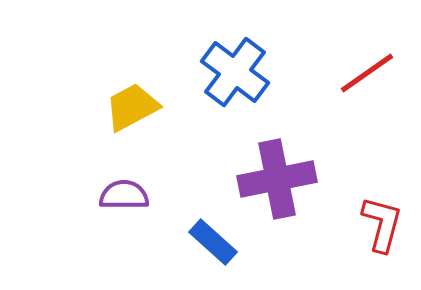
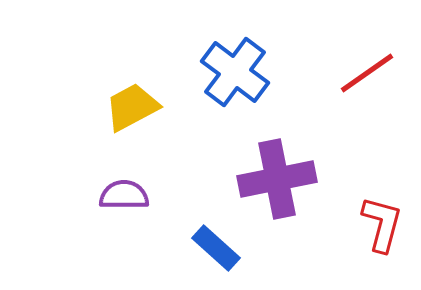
blue rectangle: moved 3 px right, 6 px down
